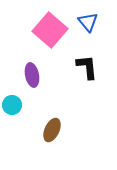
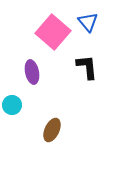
pink square: moved 3 px right, 2 px down
purple ellipse: moved 3 px up
